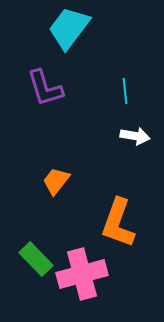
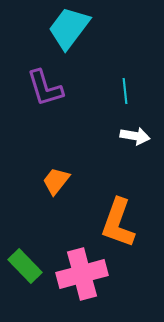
green rectangle: moved 11 px left, 7 px down
